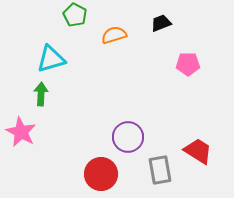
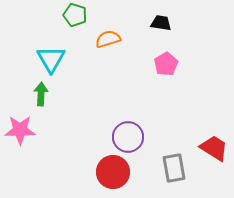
green pentagon: rotated 10 degrees counterclockwise
black trapezoid: rotated 30 degrees clockwise
orange semicircle: moved 6 px left, 4 px down
cyan triangle: rotated 44 degrees counterclockwise
pink pentagon: moved 22 px left; rotated 30 degrees counterclockwise
pink star: moved 1 px left, 2 px up; rotated 28 degrees counterclockwise
red trapezoid: moved 16 px right, 3 px up
gray rectangle: moved 14 px right, 2 px up
red circle: moved 12 px right, 2 px up
